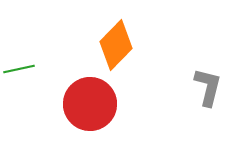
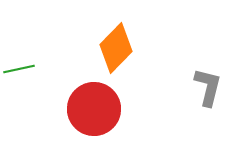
orange diamond: moved 3 px down
red circle: moved 4 px right, 5 px down
